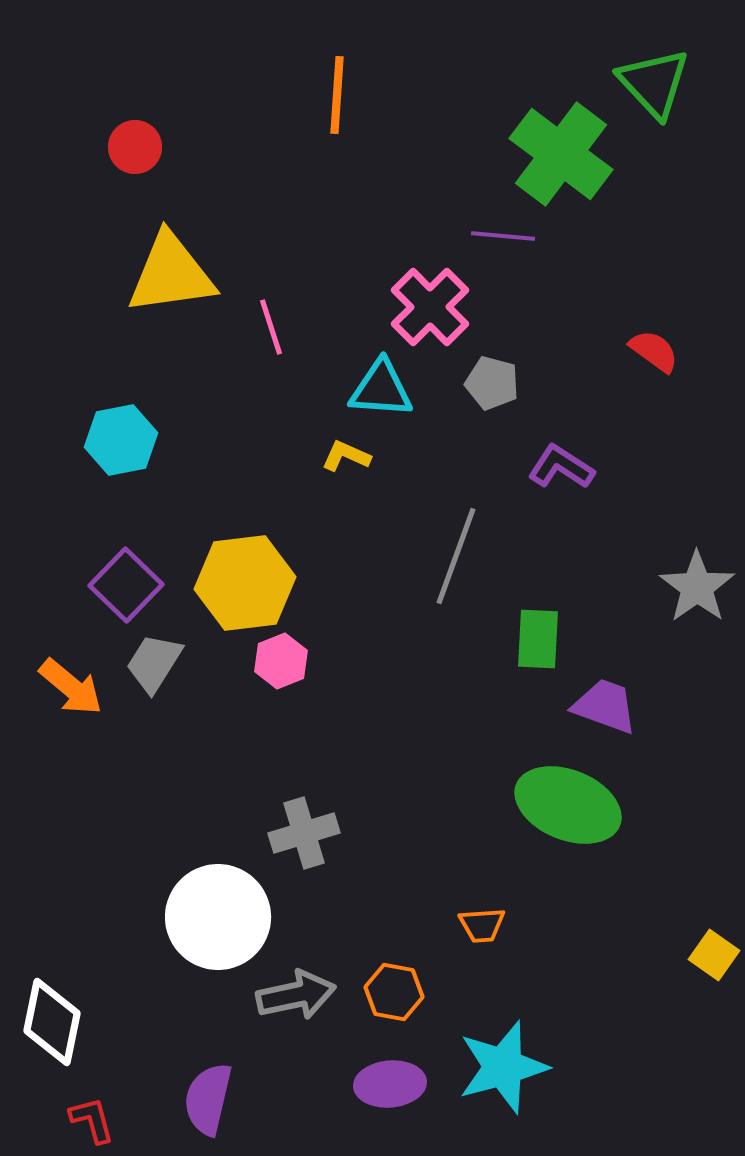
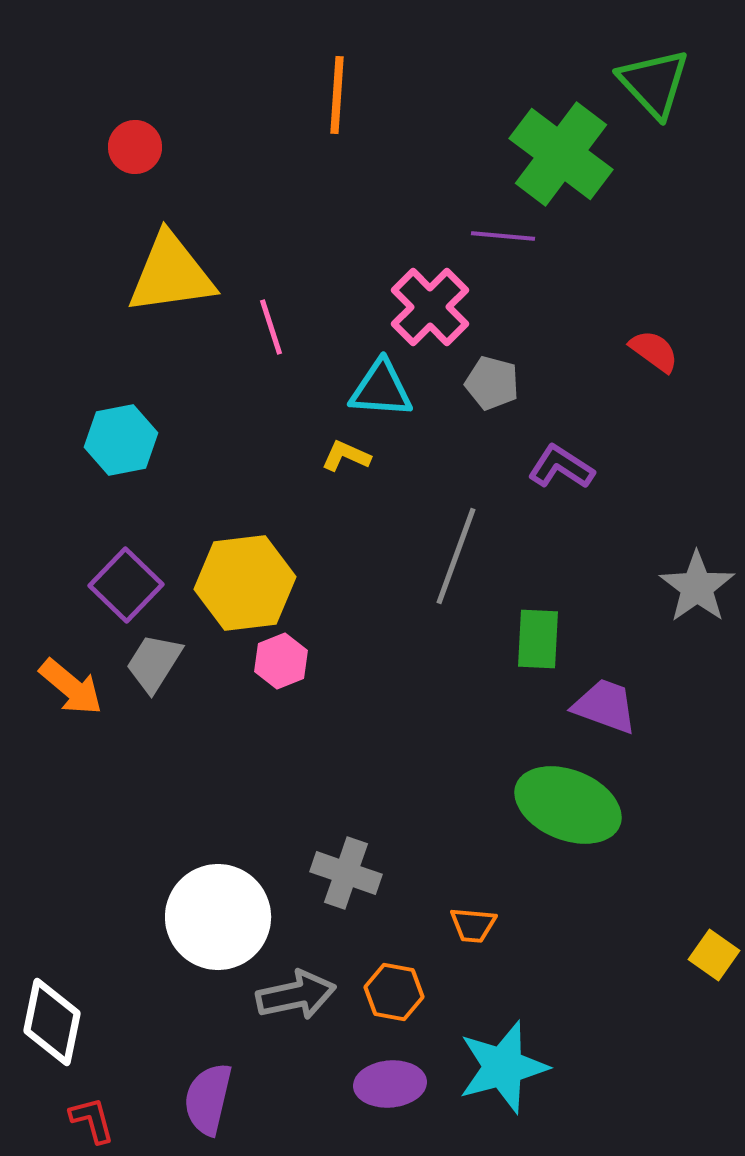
gray cross: moved 42 px right, 40 px down; rotated 36 degrees clockwise
orange trapezoid: moved 9 px left; rotated 9 degrees clockwise
